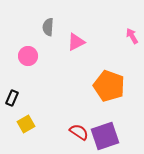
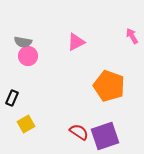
gray semicircle: moved 25 px left, 15 px down; rotated 84 degrees counterclockwise
